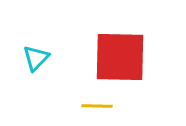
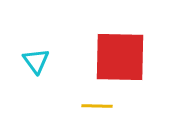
cyan triangle: moved 3 px down; rotated 20 degrees counterclockwise
